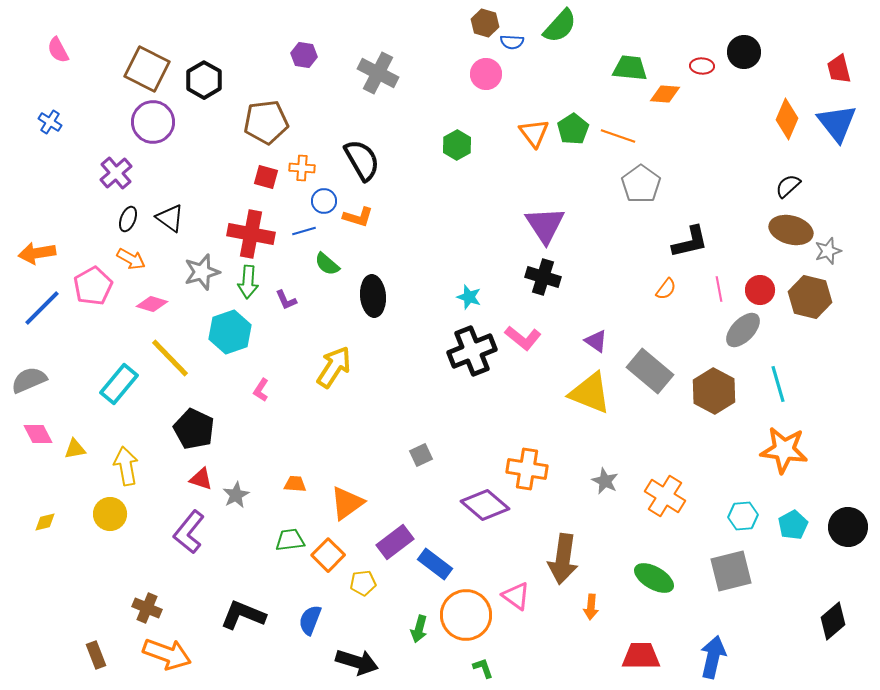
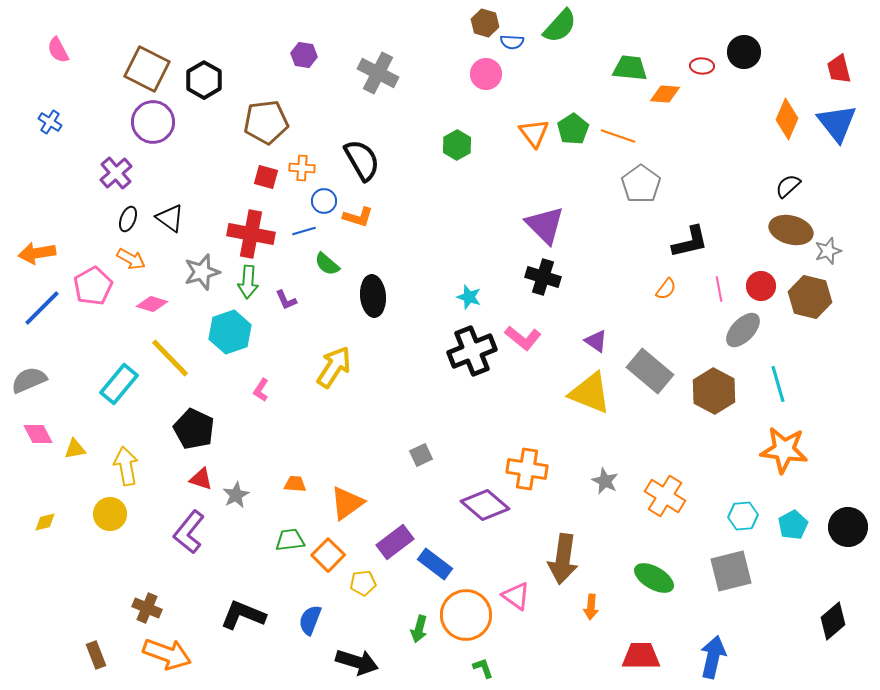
purple triangle at (545, 225): rotated 12 degrees counterclockwise
red circle at (760, 290): moved 1 px right, 4 px up
